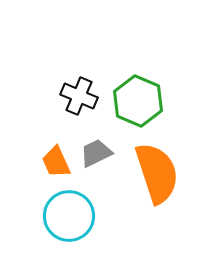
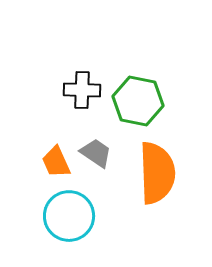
black cross: moved 3 px right, 6 px up; rotated 21 degrees counterclockwise
green hexagon: rotated 12 degrees counterclockwise
gray trapezoid: rotated 60 degrees clockwise
orange semicircle: rotated 16 degrees clockwise
